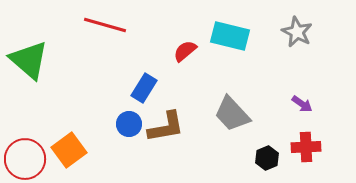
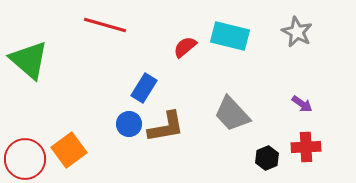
red semicircle: moved 4 px up
